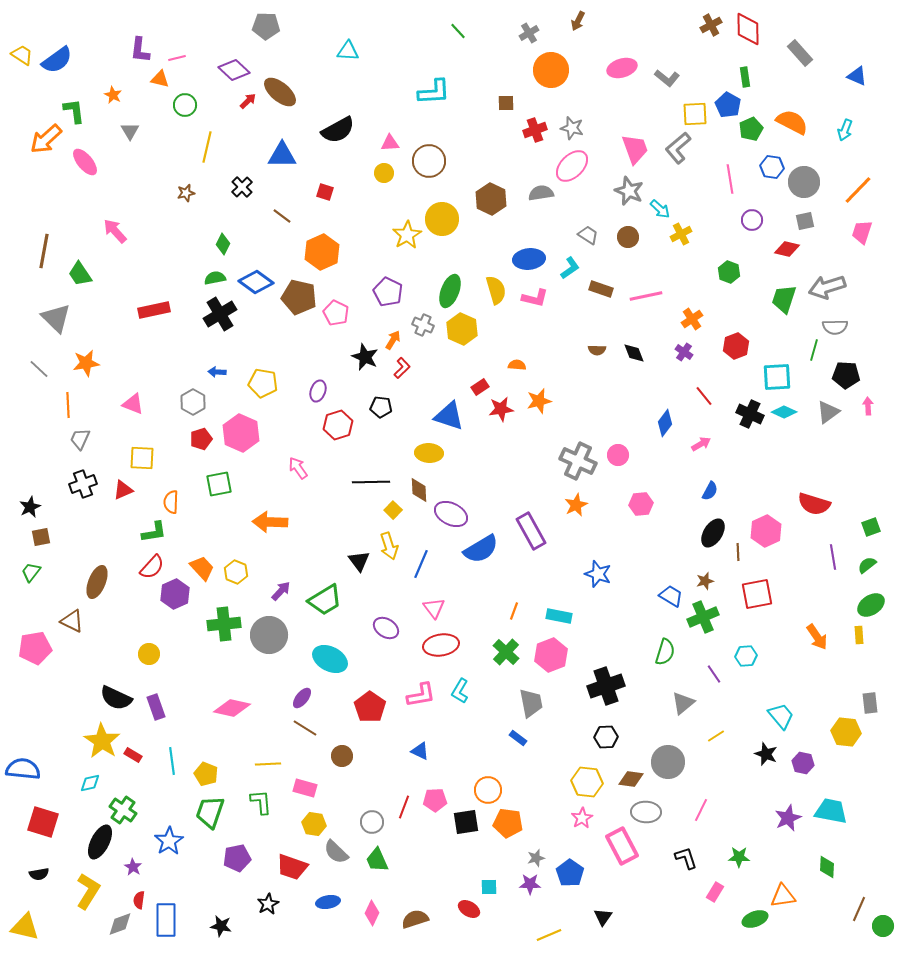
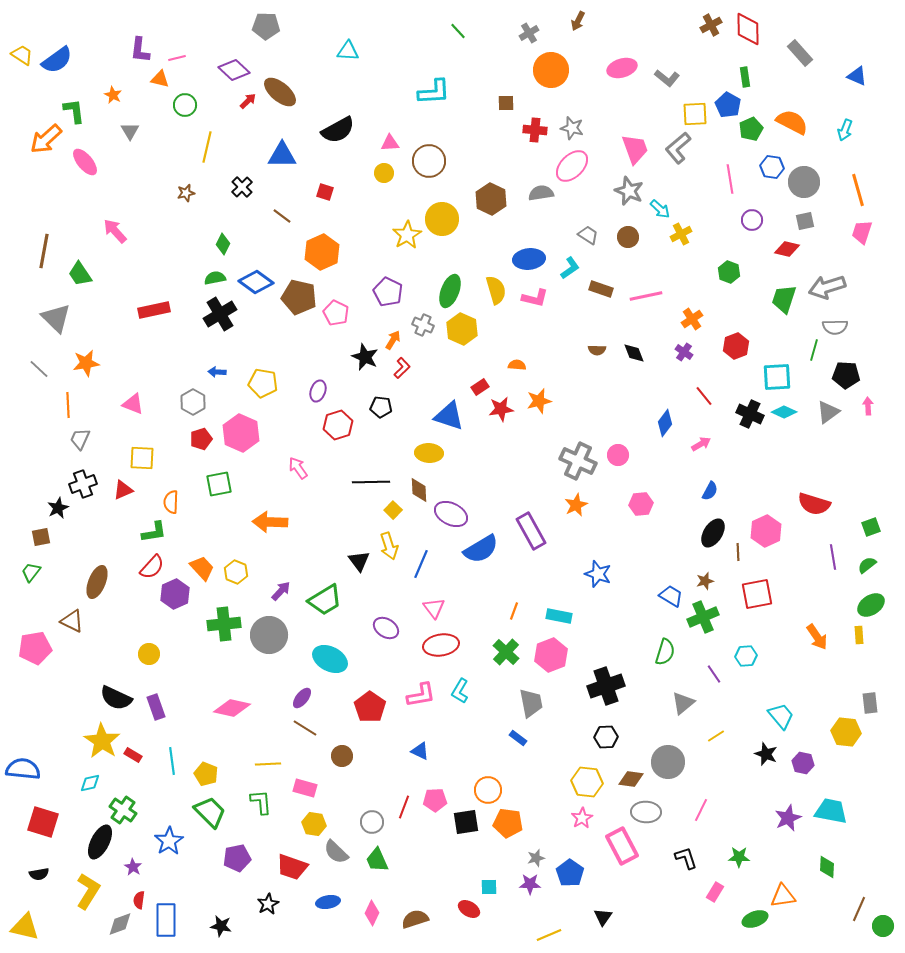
red cross at (535, 130): rotated 25 degrees clockwise
orange line at (858, 190): rotated 60 degrees counterclockwise
black star at (30, 507): moved 28 px right, 1 px down
green trapezoid at (210, 812): rotated 116 degrees clockwise
